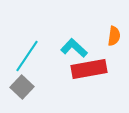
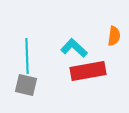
cyan line: rotated 36 degrees counterclockwise
red rectangle: moved 1 px left, 2 px down
gray square: moved 4 px right, 2 px up; rotated 30 degrees counterclockwise
